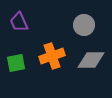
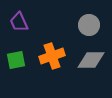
gray circle: moved 5 px right
green square: moved 3 px up
